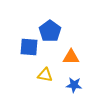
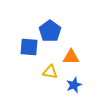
yellow triangle: moved 5 px right, 3 px up
blue star: rotated 28 degrees counterclockwise
